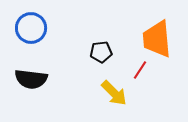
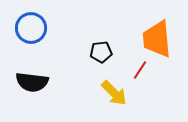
black semicircle: moved 1 px right, 3 px down
